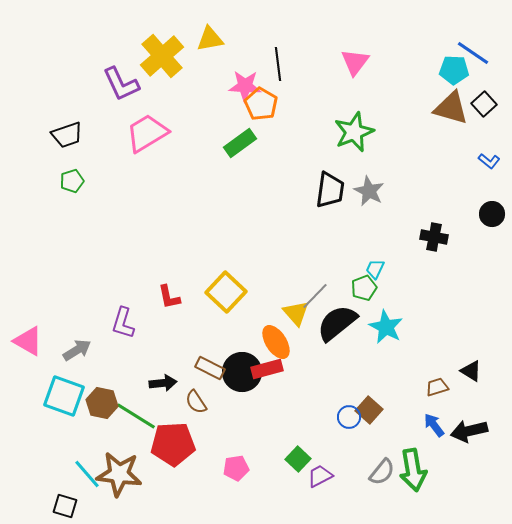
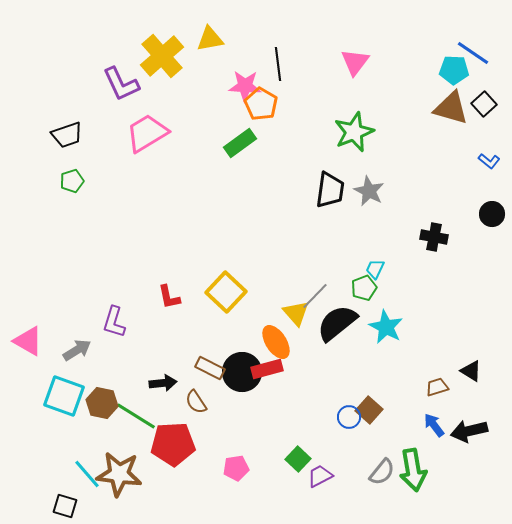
purple L-shape at (123, 323): moved 9 px left, 1 px up
